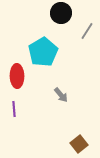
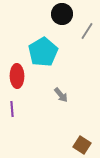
black circle: moved 1 px right, 1 px down
purple line: moved 2 px left
brown square: moved 3 px right, 1 px down; rotated 18 degrees counterclockwise
